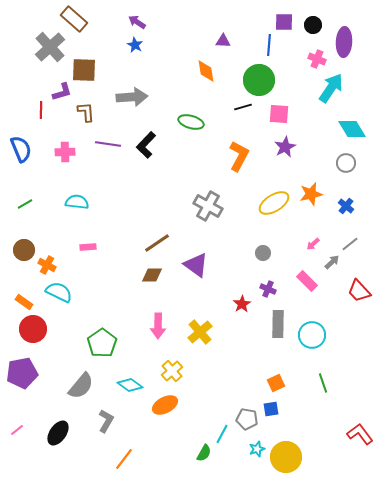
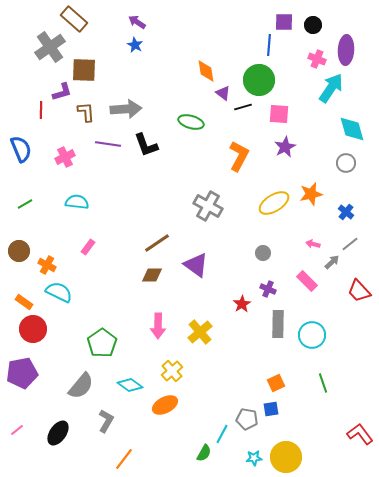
purple triangle at (223, 41): moved 52 px down; rotated 35 degrees clockwise
purple ellipse at (344, 42): moved 2 px right, 8 px down
gray cross at (50, 47): rotated 8 degrees clockwise
gray arrow at (132, 97): moved 6 px left, 12 px down
cyan diamond at (352, 129): rotated 16 degrees clockwise
black L-shape at (146, 145): rotated 64 degrees counterclockwise
pink cross at (65, 152): moved 5 px down; rotated 24 degrees counterclockwise
blue cross at (346, 206): moved 6 px down
pink arrow at (313, 244): rotated 56 degrees clockwise
pink rectangle at (88, 247): rotated 49 degrees counterclockwise
brown circle at (24, 250): moved 5 px left, 1 px down
cyan star at (257, 449): moved 3 px left, 9 px down; rotated 14 degrees clockwise
